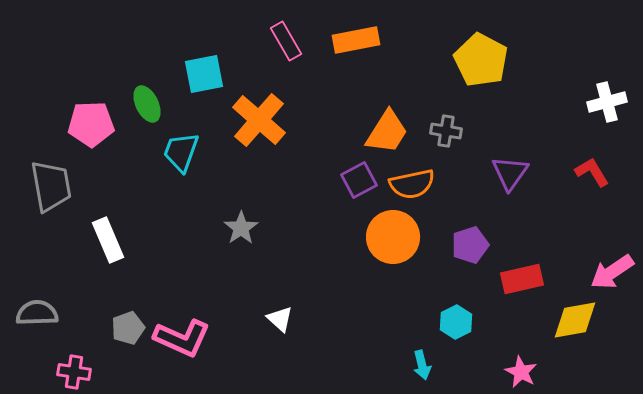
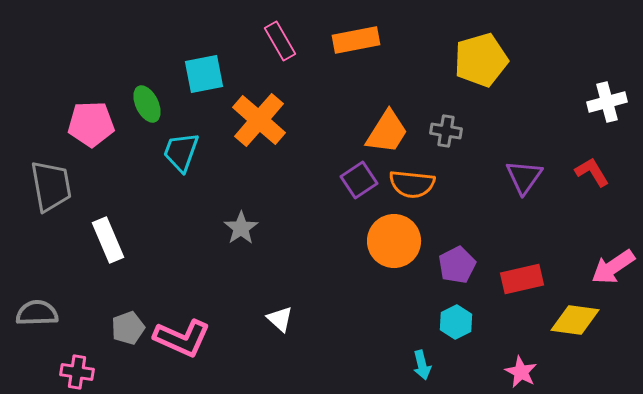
pink rectangle: moved 6 px left
yellow pentagon: rotated 28 degrees clockwise
purple triangle: moved 14 px right, 4 px down
purple square: rotated 6 degrees counterclockwise
orange semicircle: rotated 18 degrees clockwise
orange circle: moved 1 px right, 4 px down
purple pentagon: moved 13 px left, 20 px down; rotated 9 degrees counterclockwise
pink arrow: moved 1 px right, 5 px up
yellow diamond: rotated 18 degrees clockwise
pink cross: moved 3 px right
